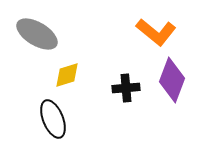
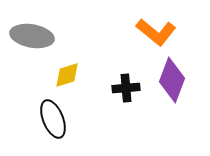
gray ellipse: moved 5 px left, 2 px down; rotated 21 degrees counterclockwise
